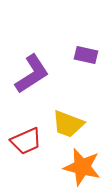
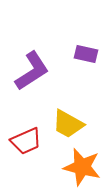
purple rectangle: moved 1 px up
purple L-shape: moved 3 px up
yellow trapezoid: rotated 8 degrees clockwise
